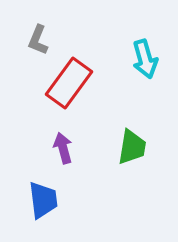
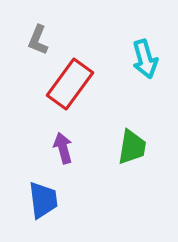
red rectangle: moved 1 px right, 1 px down
